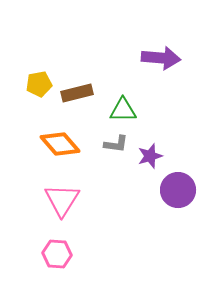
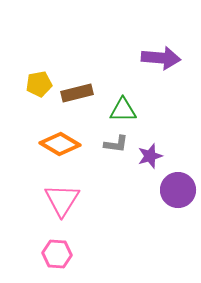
orange diamond: rotated 18 degrees counterclockwise
